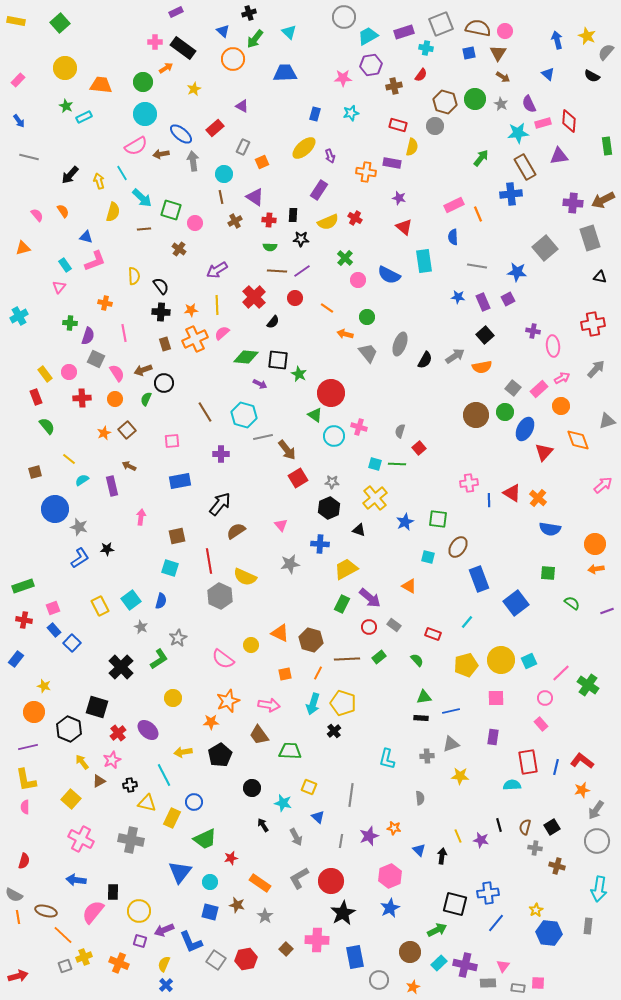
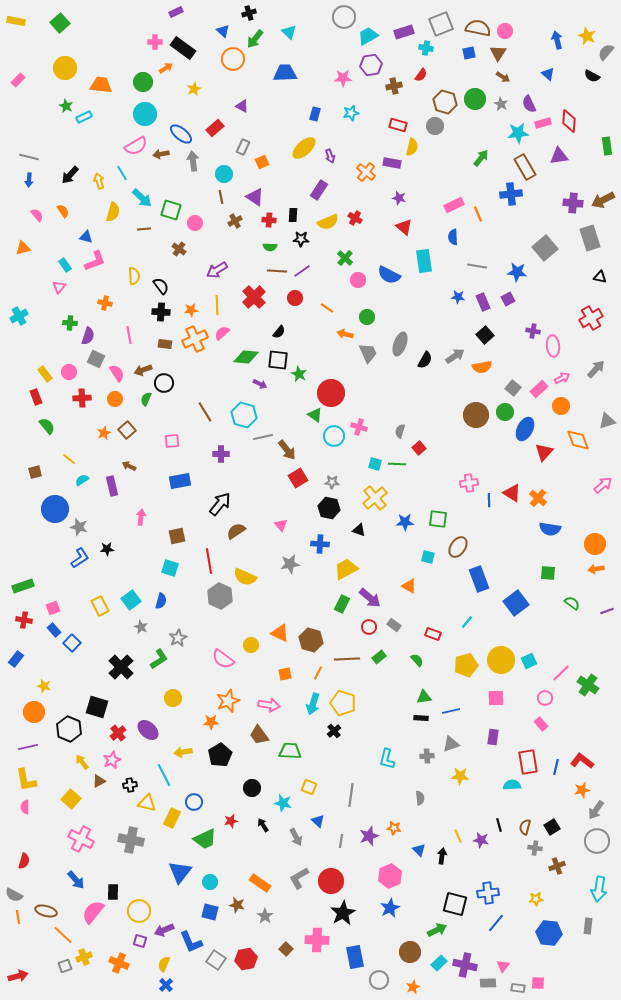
blue arrow at (19, 121): moved 10 px right, 59 px down; rotated 40 degrees clockwise
orange cross at (366, 172): rotated 30 degrees clockwise
black semicircle at (273, 322): moved 6 px right, 10 px down
red cross at (593, 324): moved 2 px left, 6 px up; rotated 20 degrees counterclockwise
pink line at (124, 333): moved 5 px right, 2 px down
brown rectangle at (165, 344): rotated 64 degrees counterclockwise
gray trapezoid at (368, 353): rotated 15 degrees clockwise
black hexagon at (329, 508): rotated 25 degrees counterclockwise
blue star at (405, 522): rotated 24 degrees clockwise
blue triangle at (318, 817): moved 4 px down
red star at (231, 858): moved 37 px up
brown cross at (557, 866): rotated 35 degrees counterclockwise
blue arrow at (76, 880): rotated 138 degrees counterclockwise
yellow star at (536, 910): moved 11 px up; rotated 24 degrees clockwise
